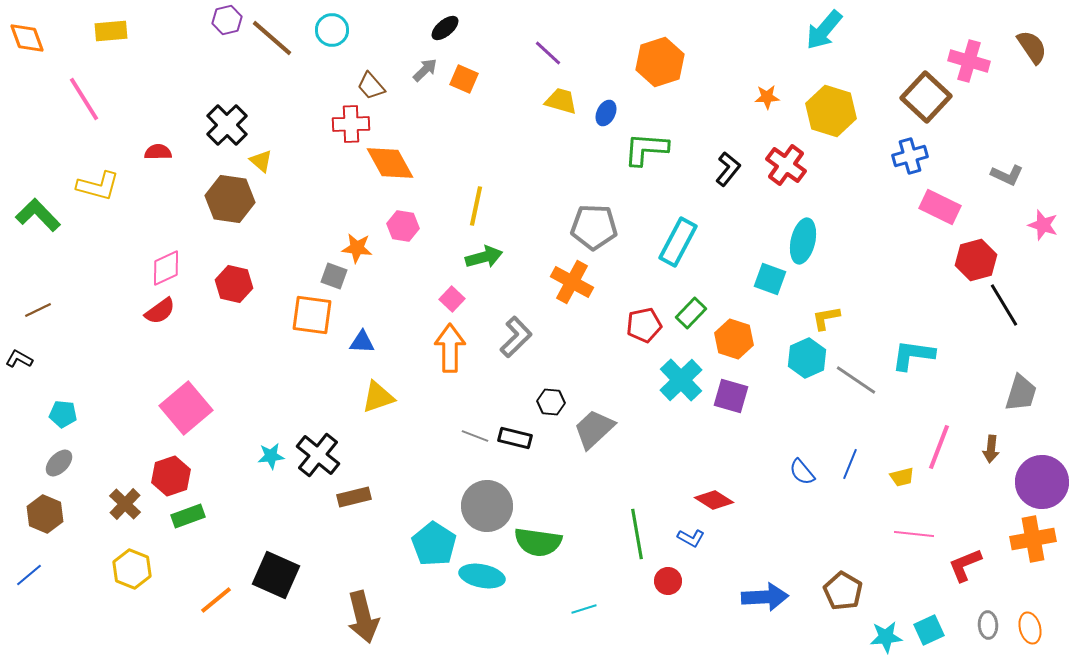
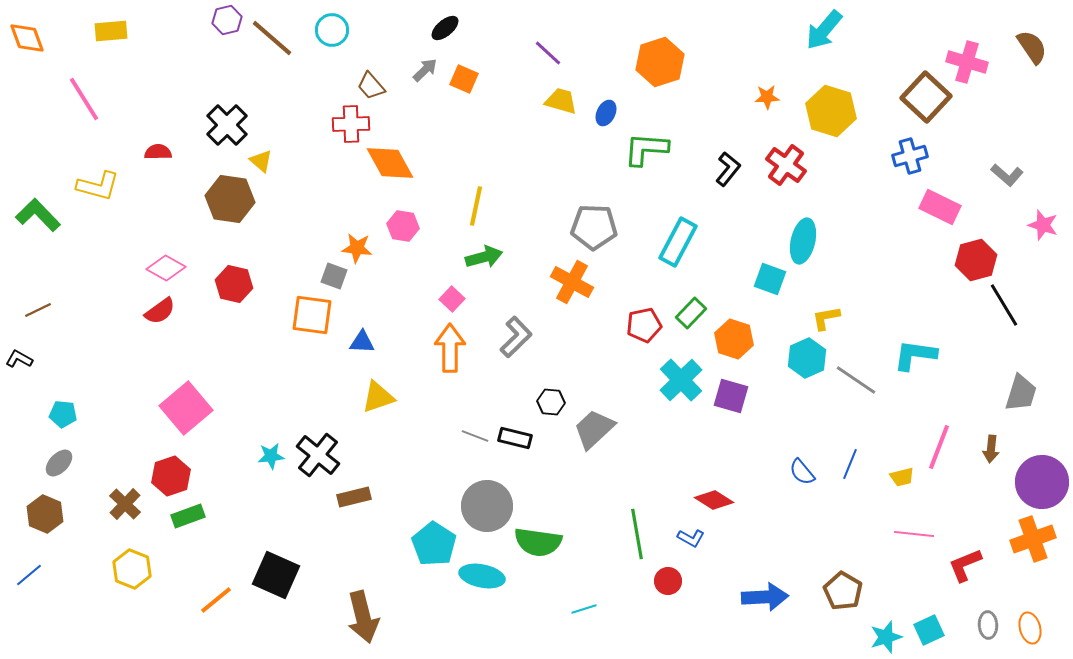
pink cross at (969, 61): moved 2 px left, 1 px down
gray L-shape at (1007, 175): rotated 16 degrees clockwise
pink diamond at (166, 268): rotated 54 degrees clockwise
cyan L-shape at (913, 355): moved 2 px right
orange cross at (1033, 539): rotated 9 degrees counterclockwise
cyan star at (886, 637): rotated 12 degrees counterclockwise
